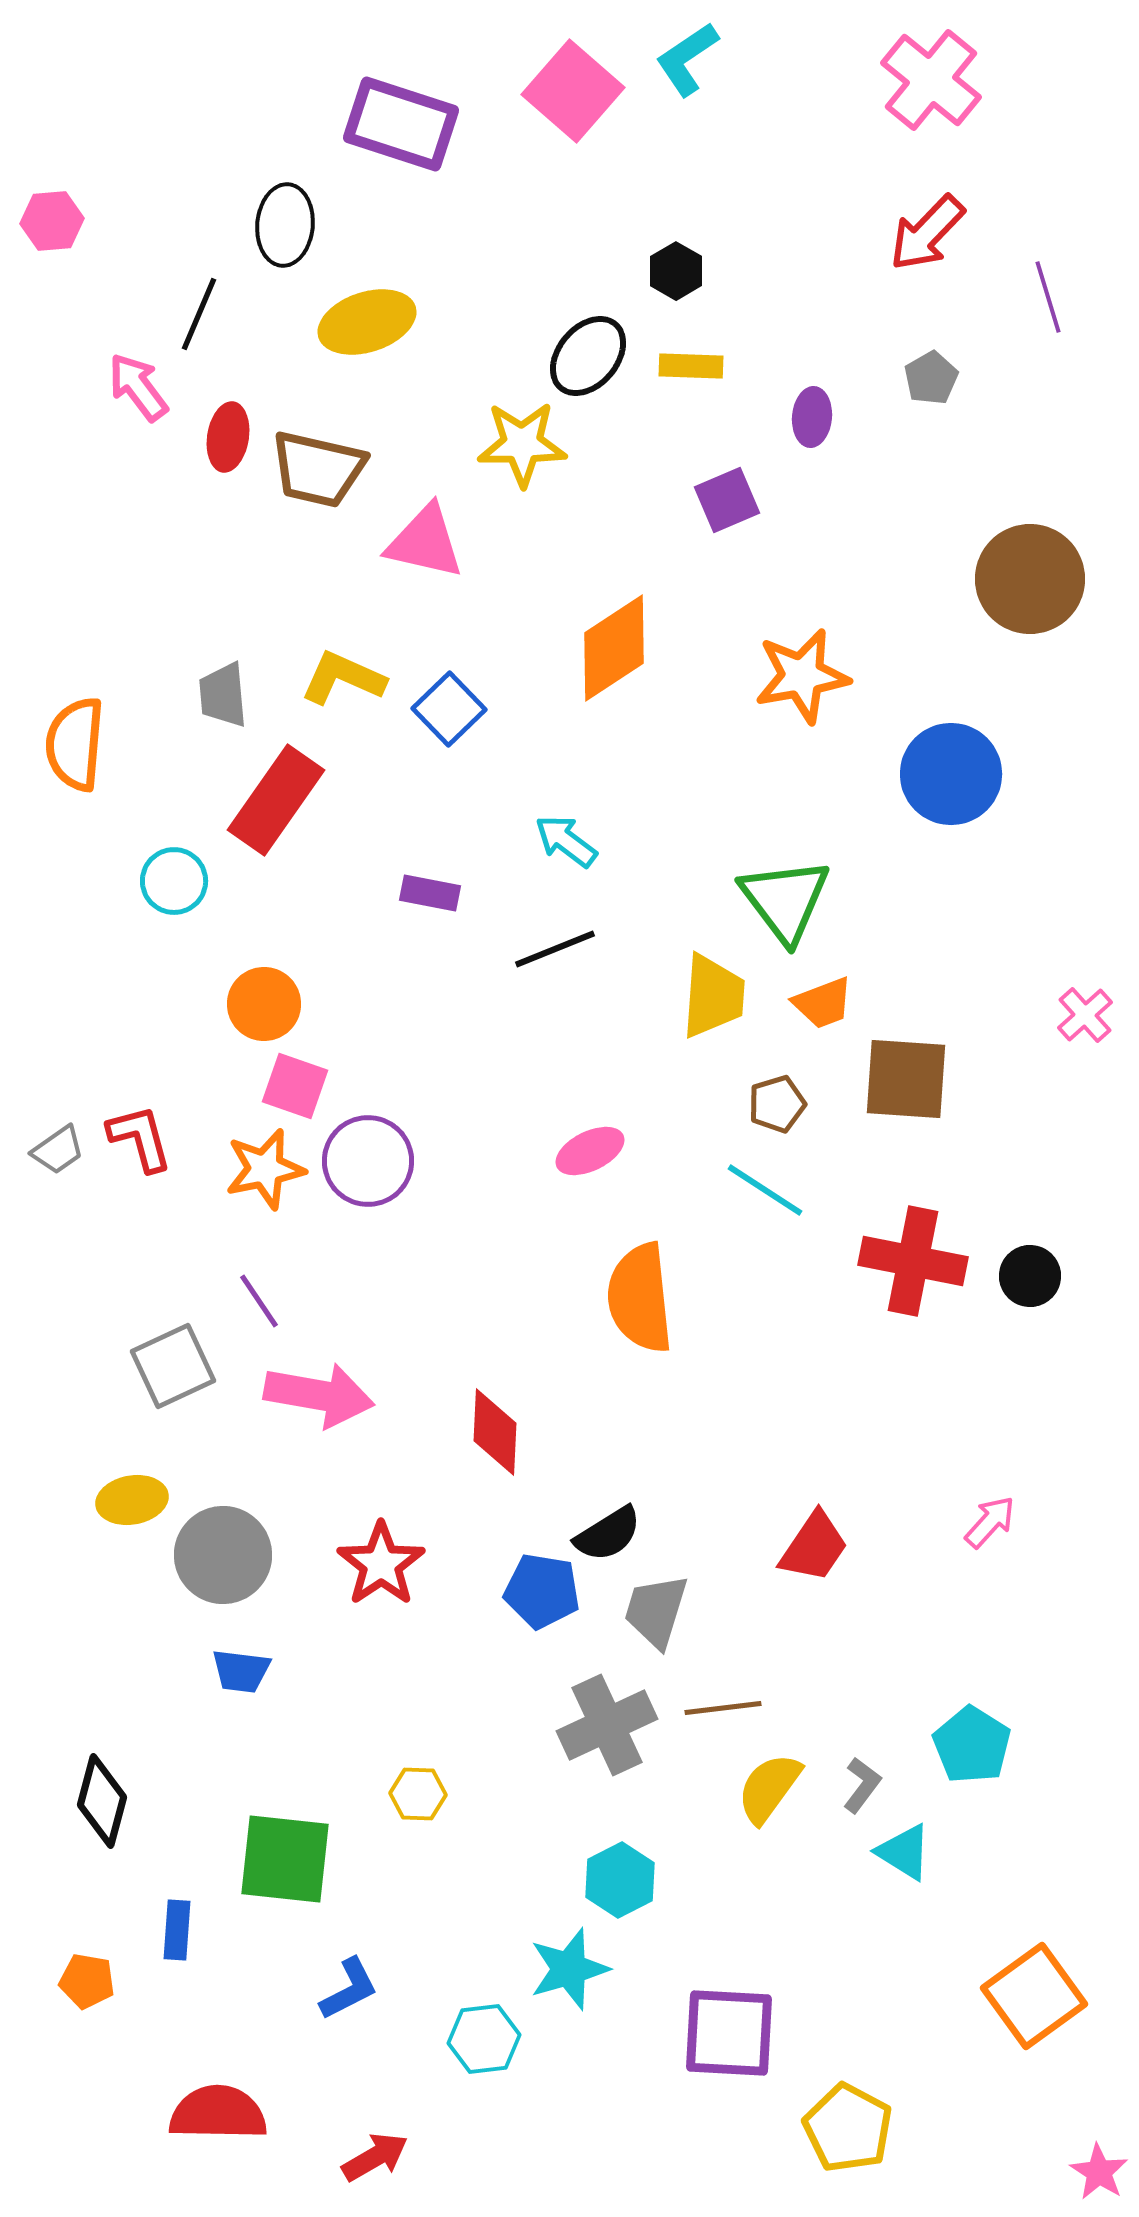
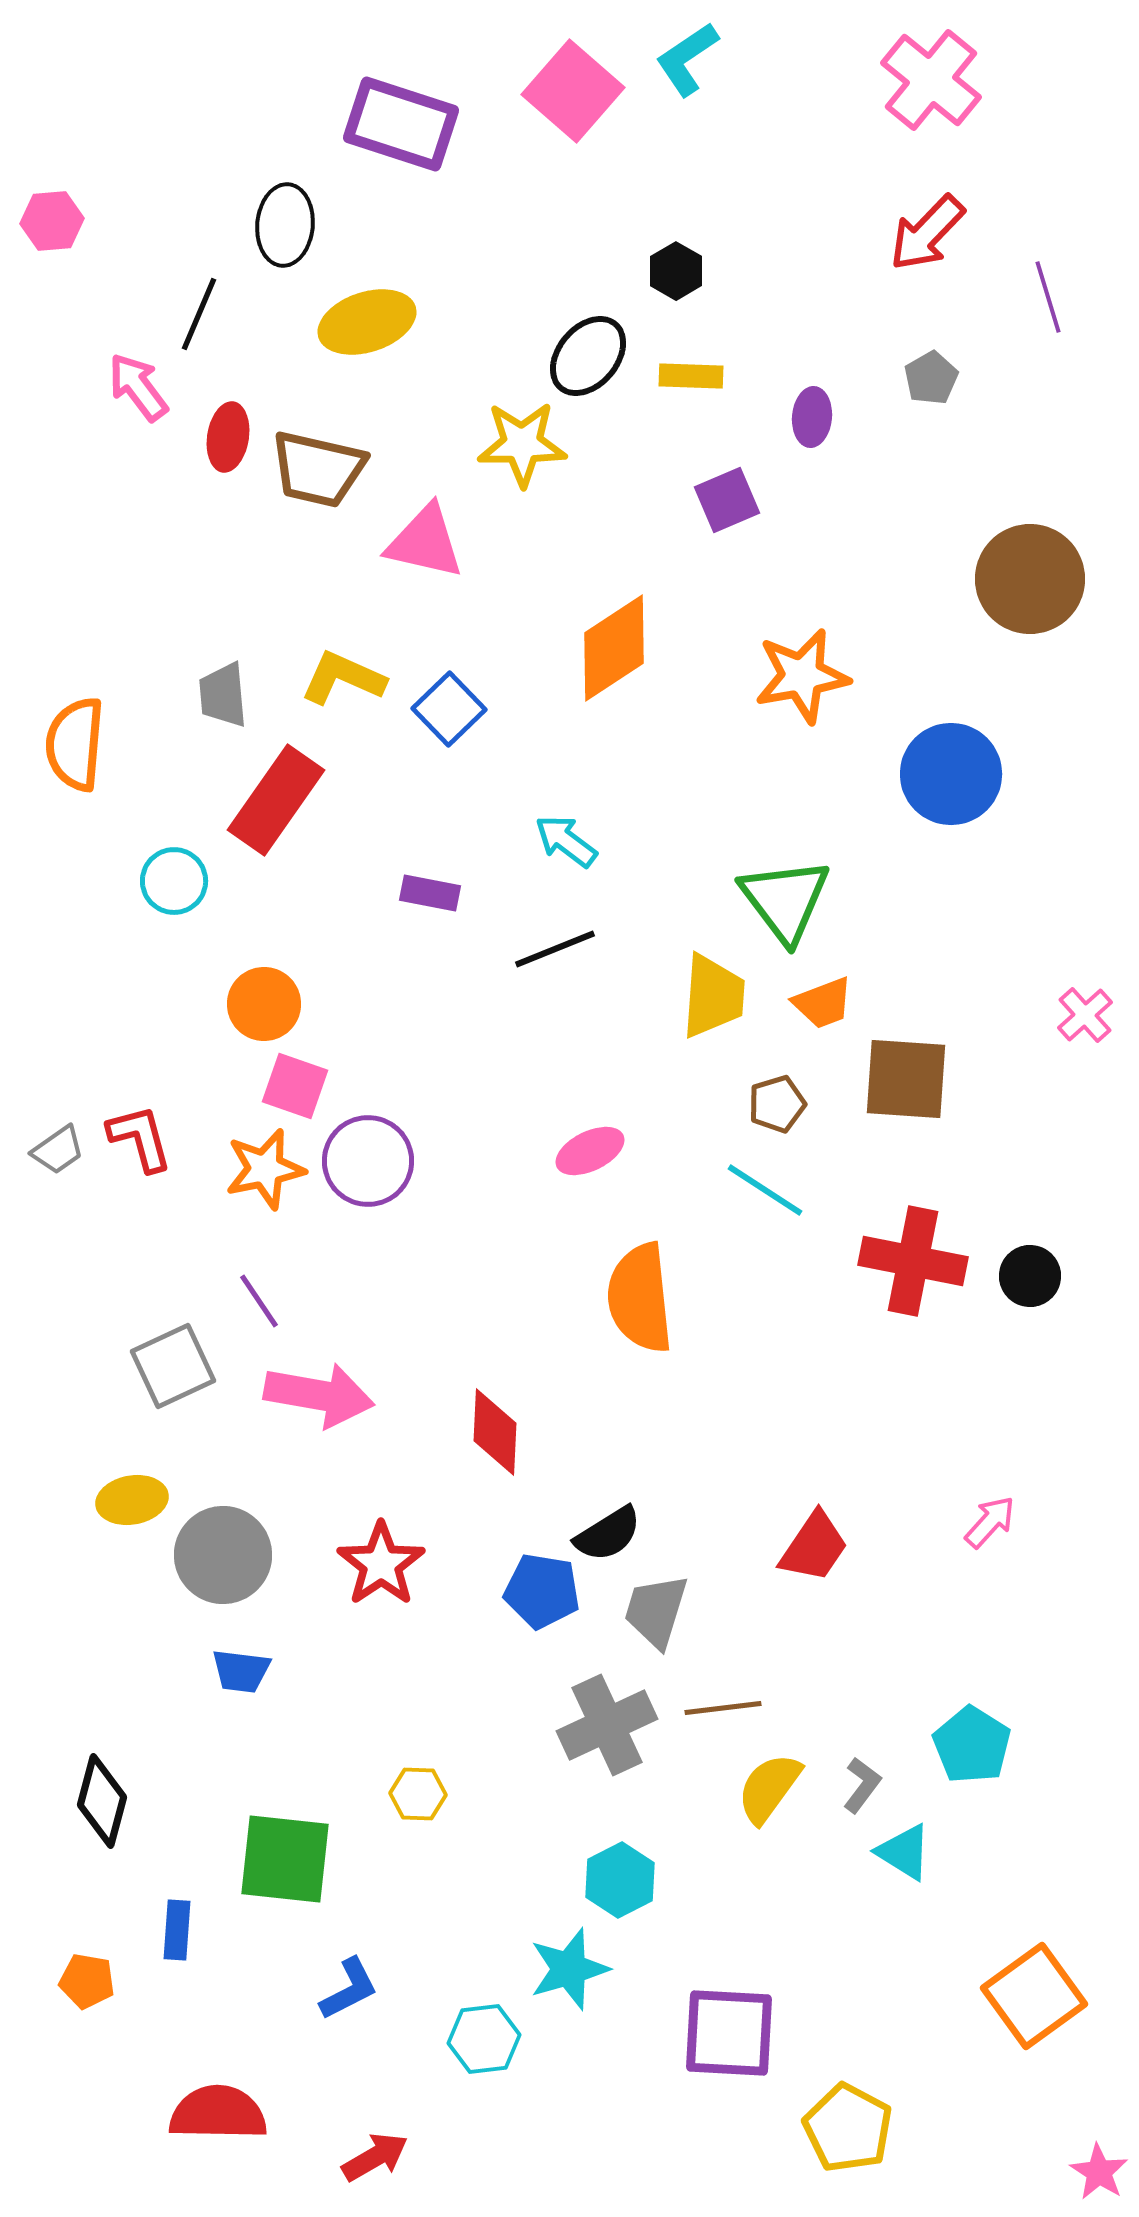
yellow rectangle at (691, 366): moved 10 px down
